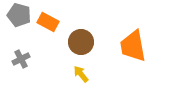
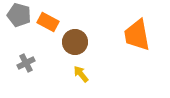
brown circle: moved 6 px left
orange trapezoid: moved 4 px right, 11 px up
gray cross: moved 5 px right, 4 px down
